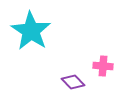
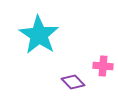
cyan star: moved 8 px right, 4 px down
